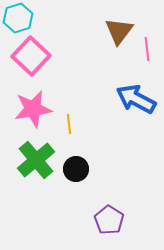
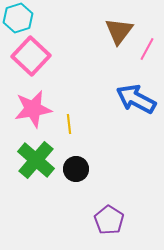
pink line: rotated 35 degrees clockwise
green cross: rotated 9 degrees counterclockwise
